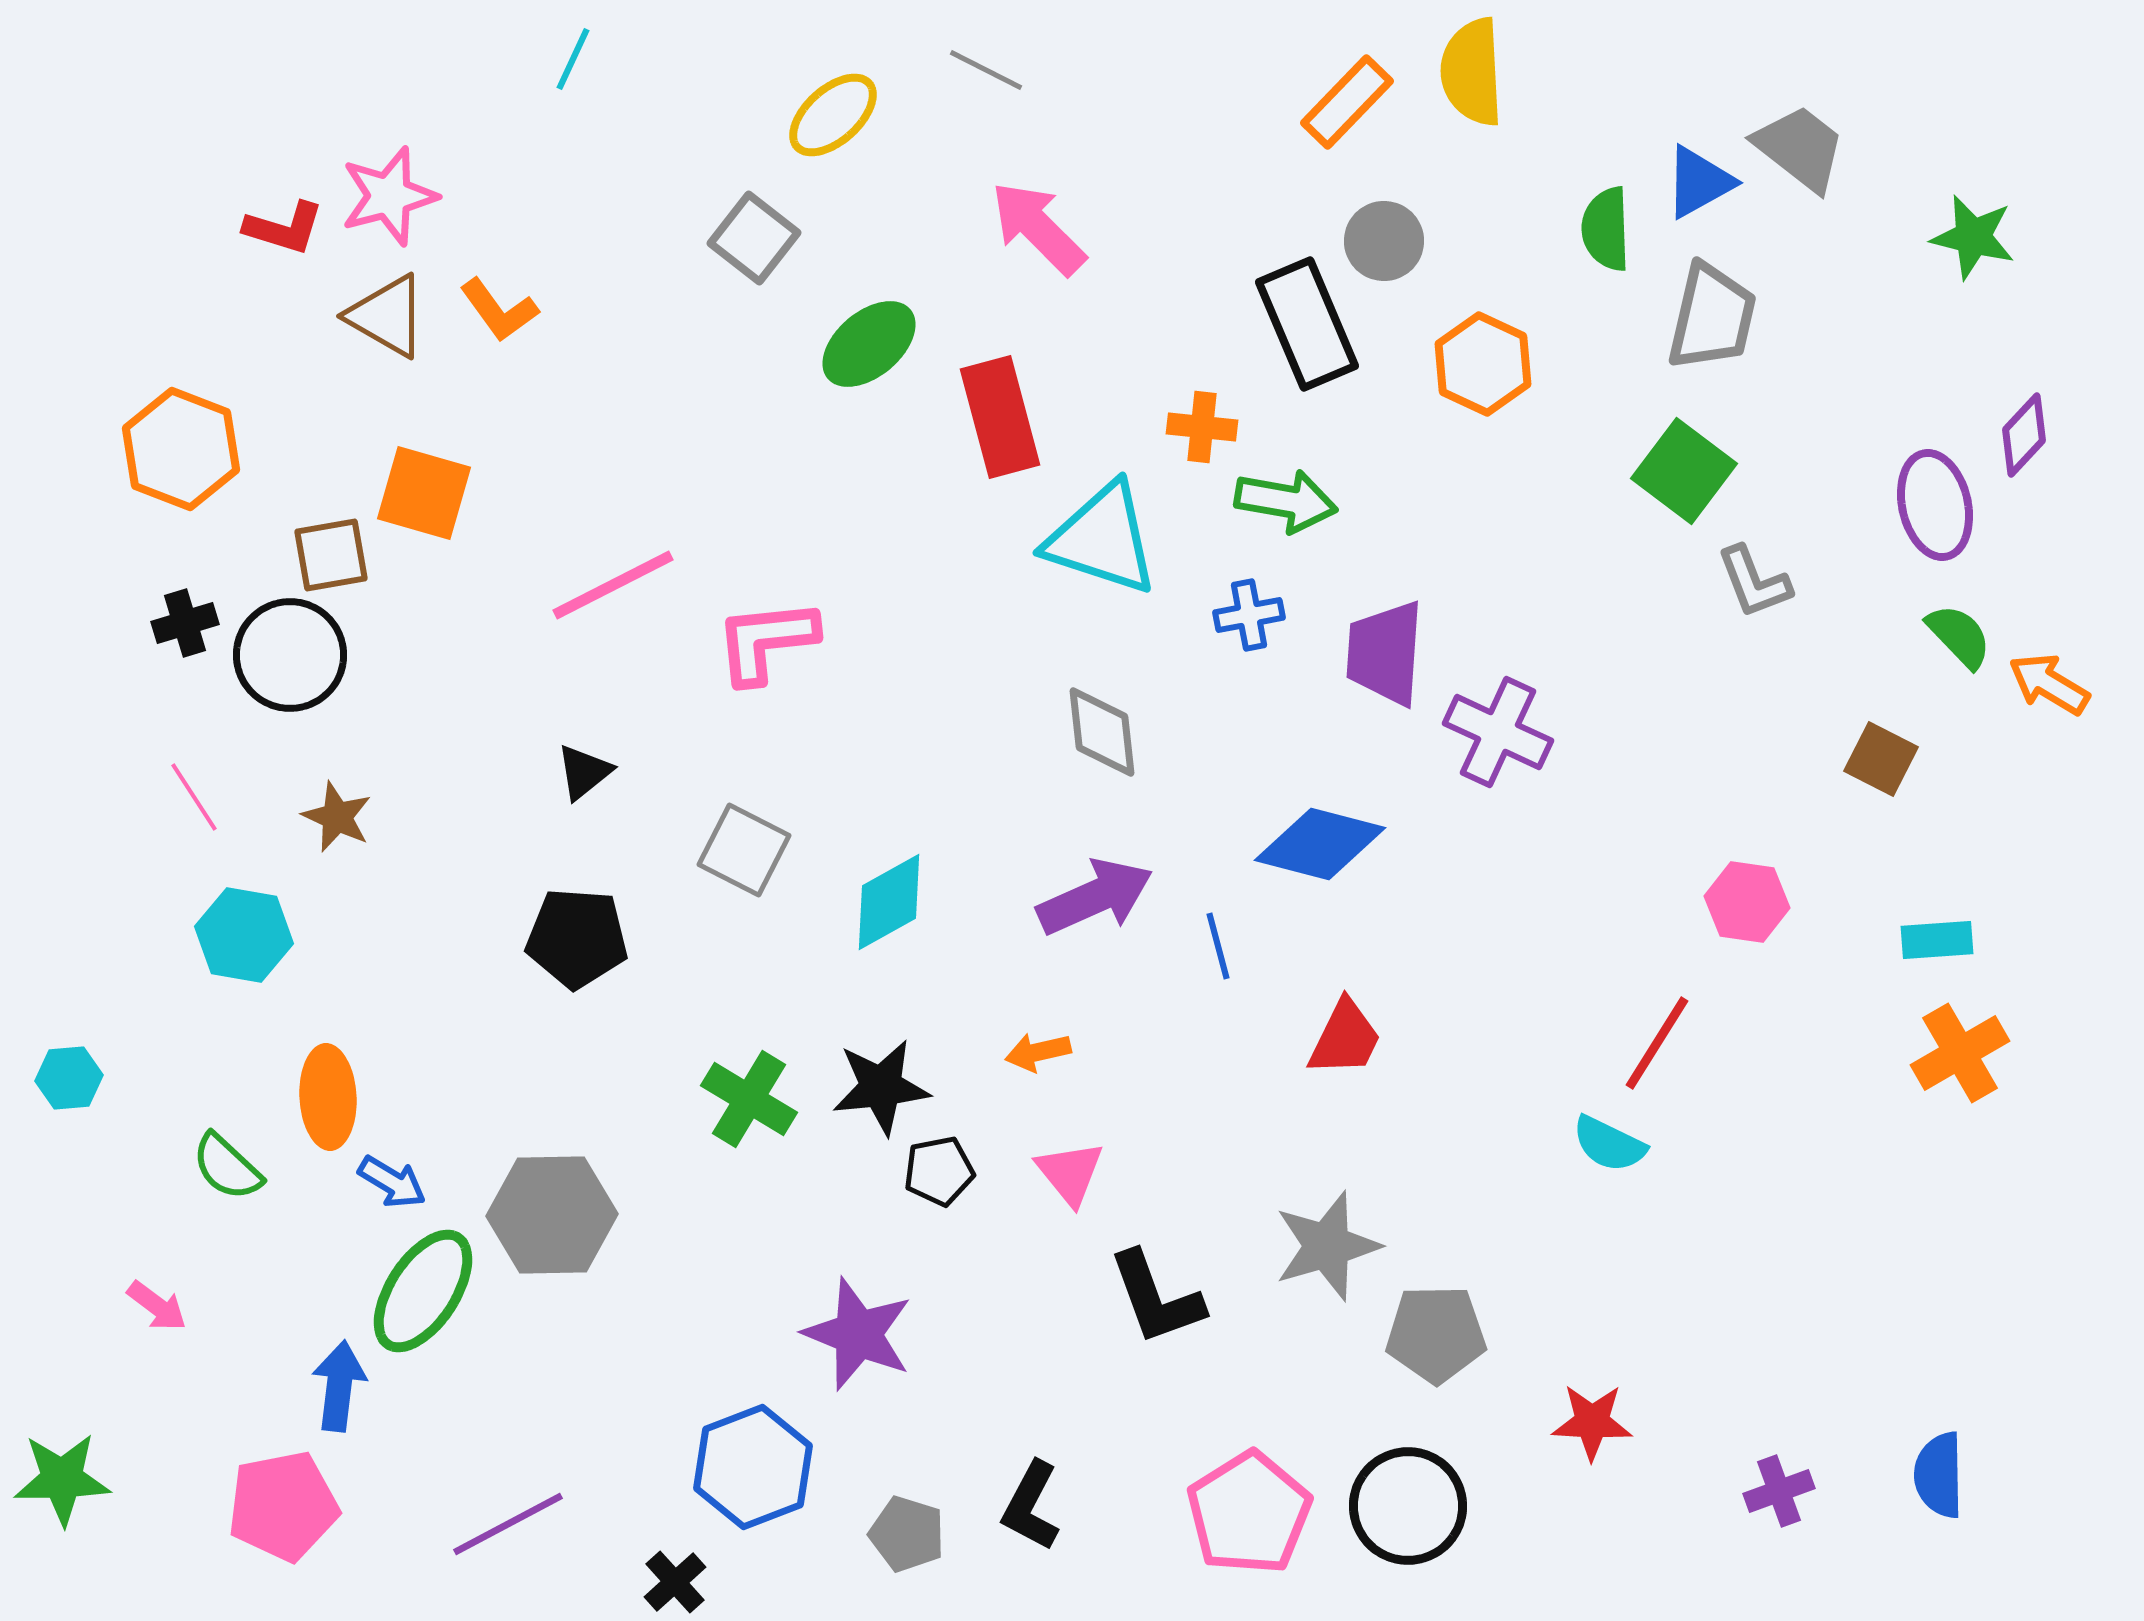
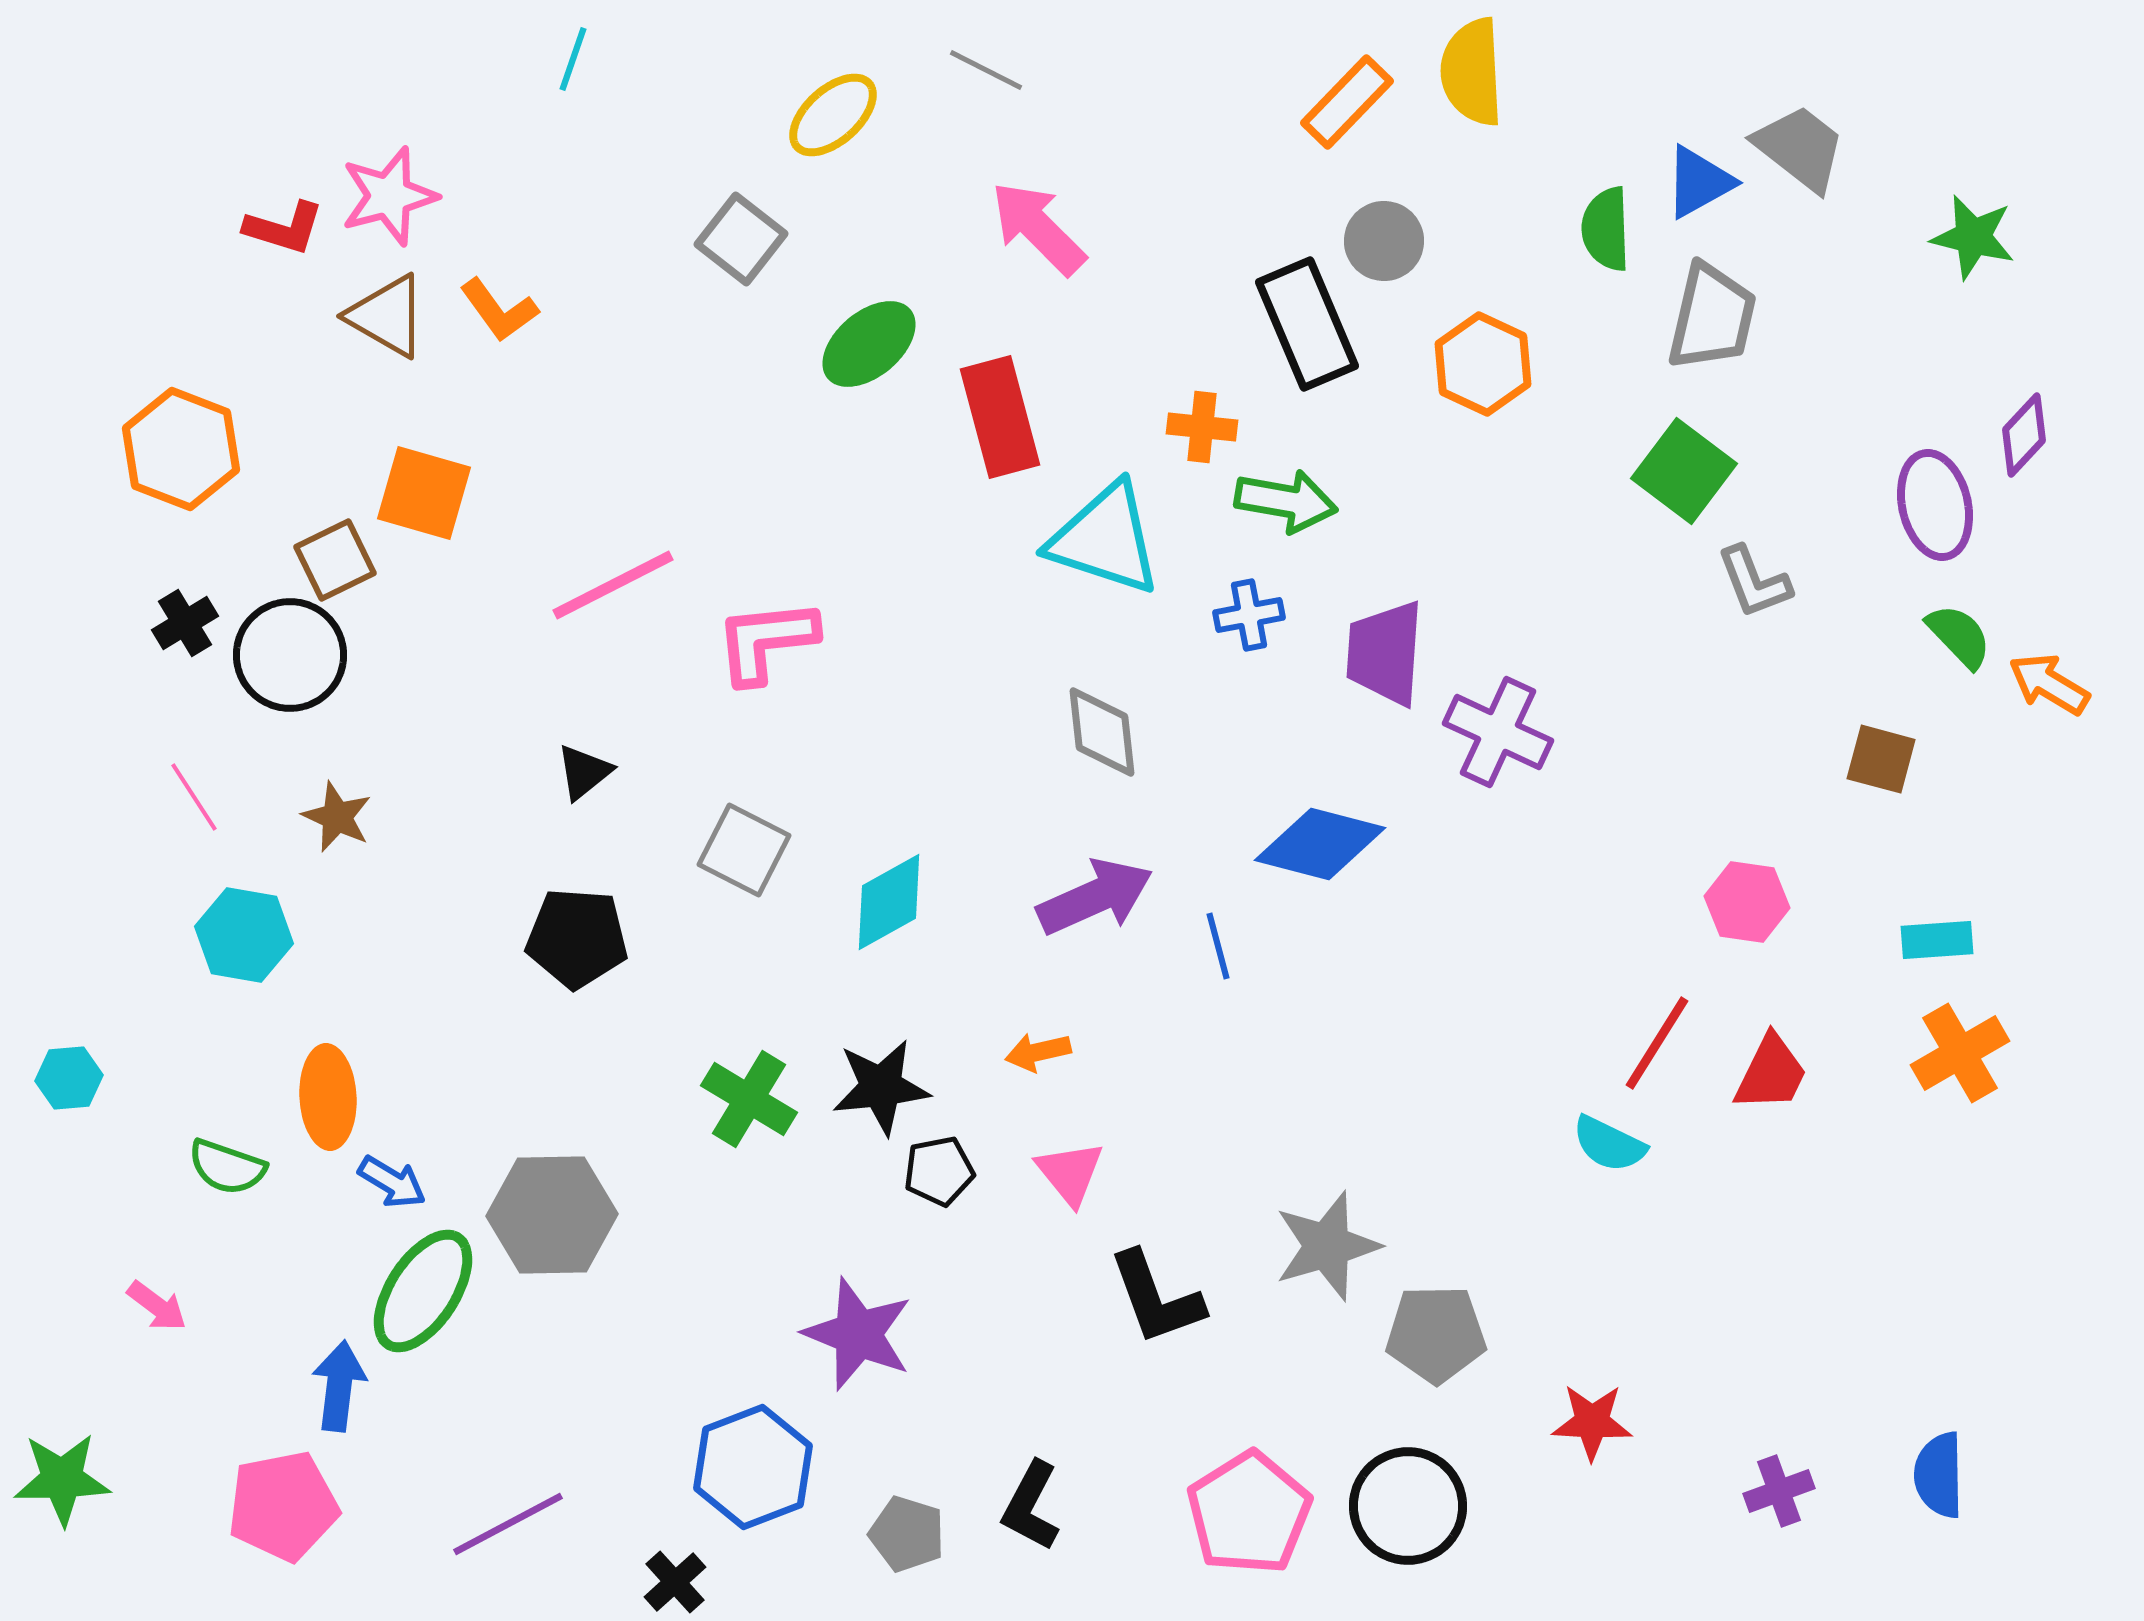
cyan line at (573, 59): rotated 6 degrees counterclockwise
gray square at (754, 238): moved 13 px left, 1 px down
cyan triangle at (1102, 539): moved 3 px right
brown square at (331, 555): moved 4 px right, 5 px down; rotated 16 degrees counterclockwise
black cross at (185, 623): rotated 14 degrees counterclockwise
brown square at (1881, 759): rotated 12 degrees counterclockwise
red trapezoid at (1345, 1038): moved 426 px right, 35 px down
green semicircle at (227, 1167): rotated 24 degrees counterclockwise
